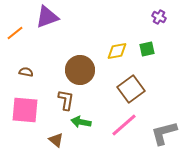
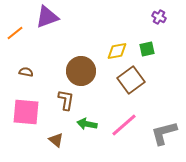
brown circle: moved 1 px right, 1 px down
brown square: moved 9 px up
pink square: moved 1 px right, 2 px down
green arrow: moved 6 px right, 2 px down
